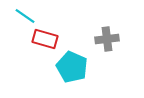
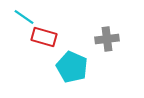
cyan line: moved 1 px left, 1 px down
red rectangle: moved 1 px left, 2 px up
